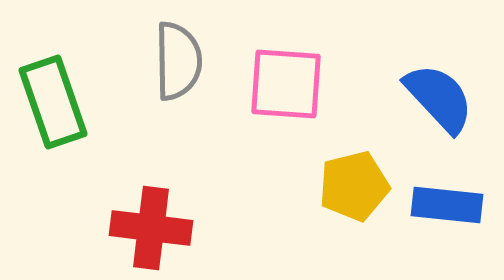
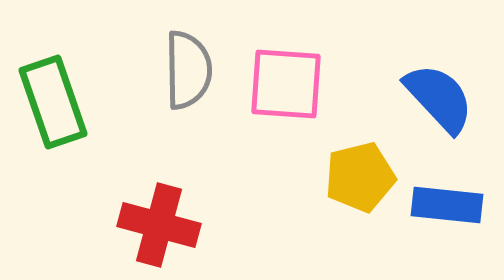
gray semicircle: moved 10 px right, 9 px down
yellow pentagon: moved 6 px right, 9 px up
red cross: moved 8 px right, 3 px up; rotated 8 degrees clockwise
